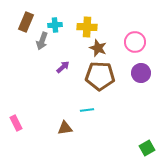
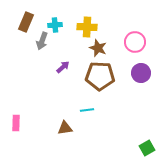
pink rectangle: rotated 28 degrees clockwise
